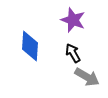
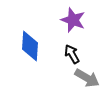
black arrow: moved 1 px left, 1 px down
gray arrow: moved 1 px down
